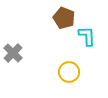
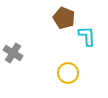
gray cross: rotated 12 degrees counterclockwise
yellow circle: moved 1 px left, 1 px down
